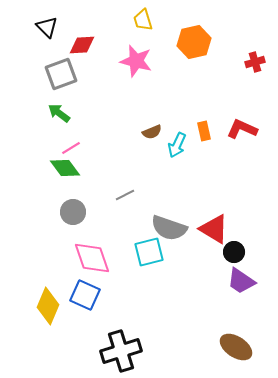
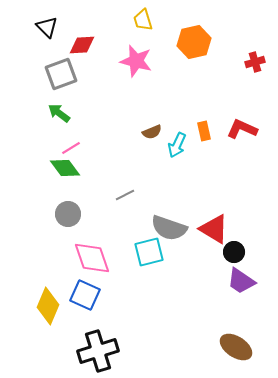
gray circle: moved 5 px left, 2 px down
black cross: moved 23 px left
